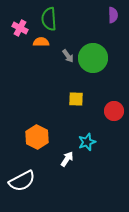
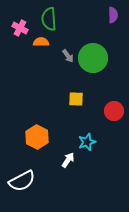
white arrow: moved 1 px right, 1 px down
